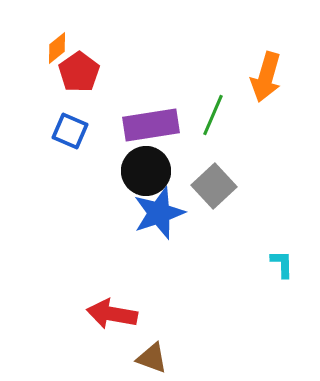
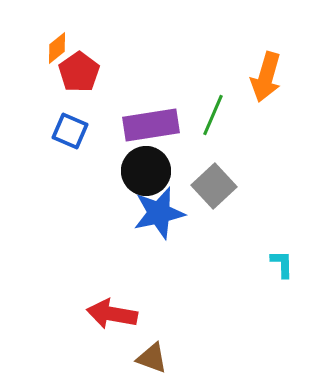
blue star: rotated 6 degrees clockwise
